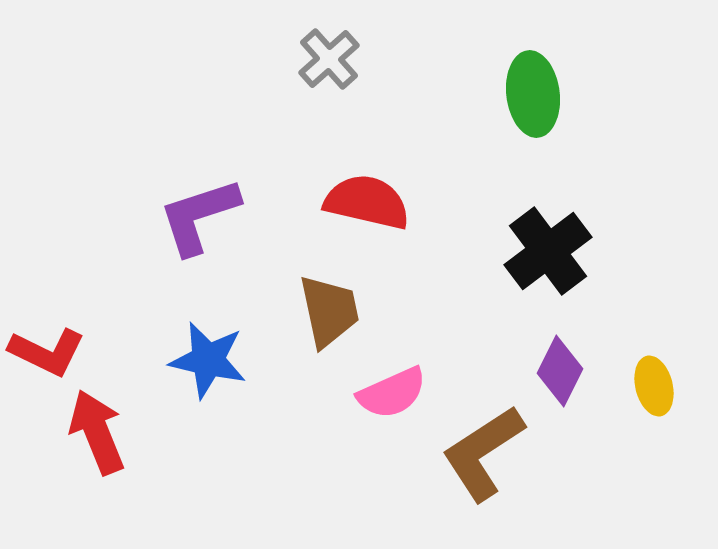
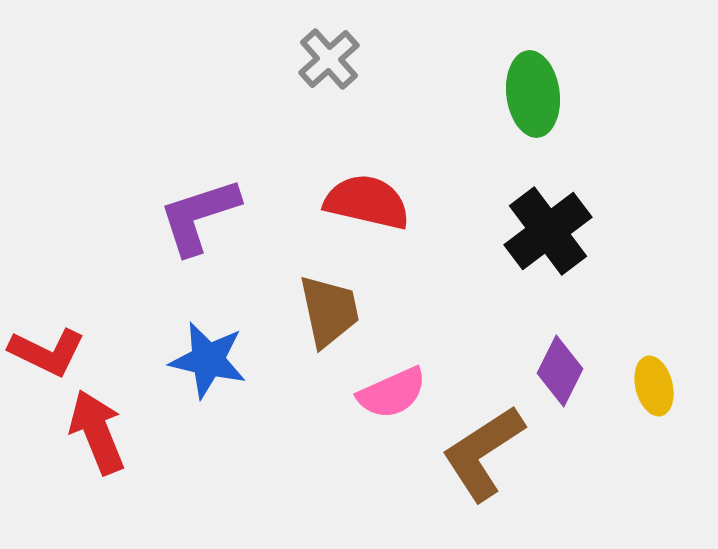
black cross: moved 20 px up
